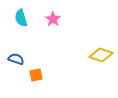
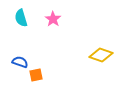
blue semicircle: moved 4 px right, 3 px down
